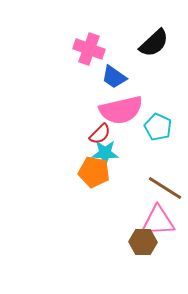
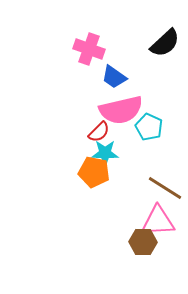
black semicircle: moved 11 px right
cyan pentagon: moved 9 px left
red semicircle: moved 1 px left, 2 px up
